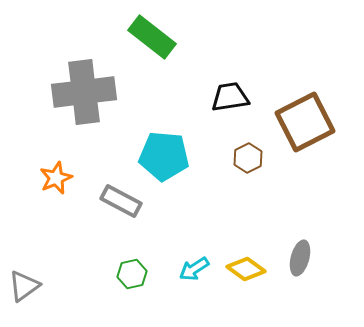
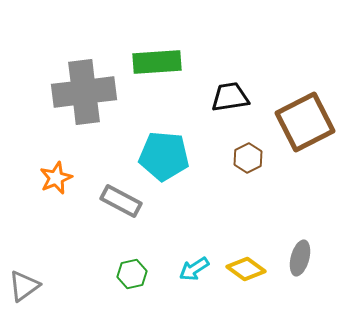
green rectangle: moved 5 px right, 25 px down; rotated 42 degrees counterclockwise
